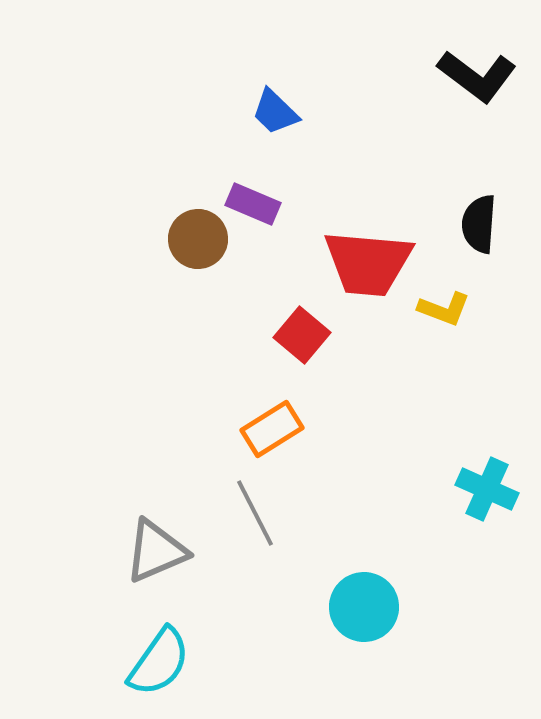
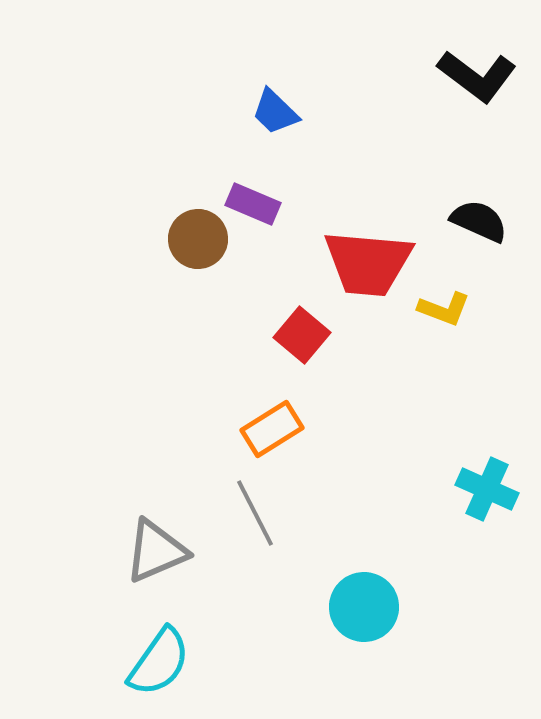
black semicircle: moved 3 px up; rotated 110 degrees clockwise
